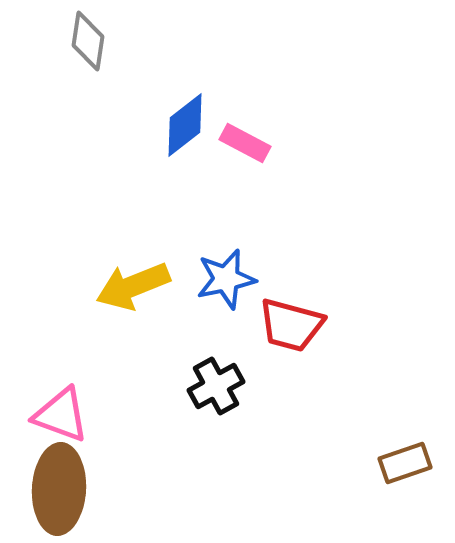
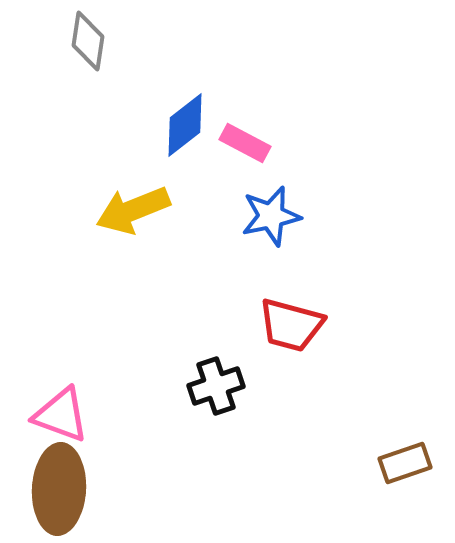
blue star: moved 45 px right, 63 px up
yellow arrow: moved 76 px up
black cross: rotated 10 degrees clockwise
